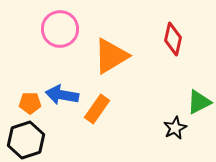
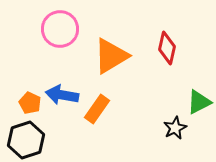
red diamond: moved 6 px left, 9 px down
orange pentagon: rotated 25 degrees clockwise
